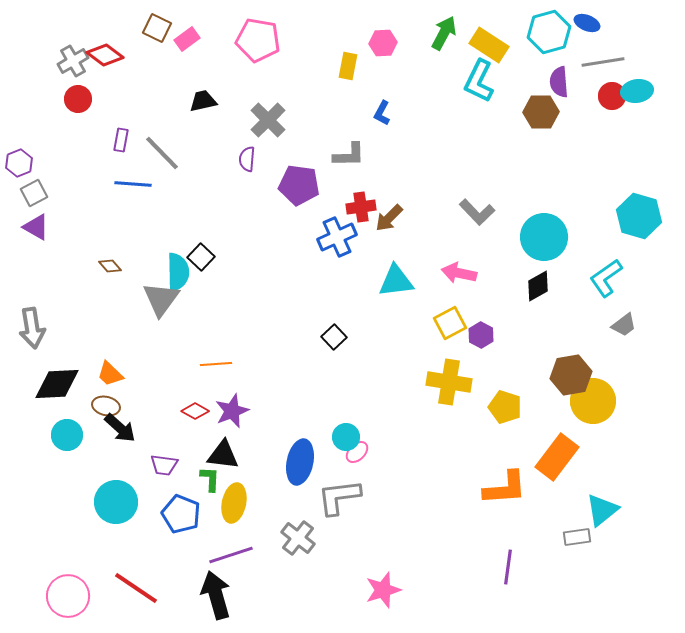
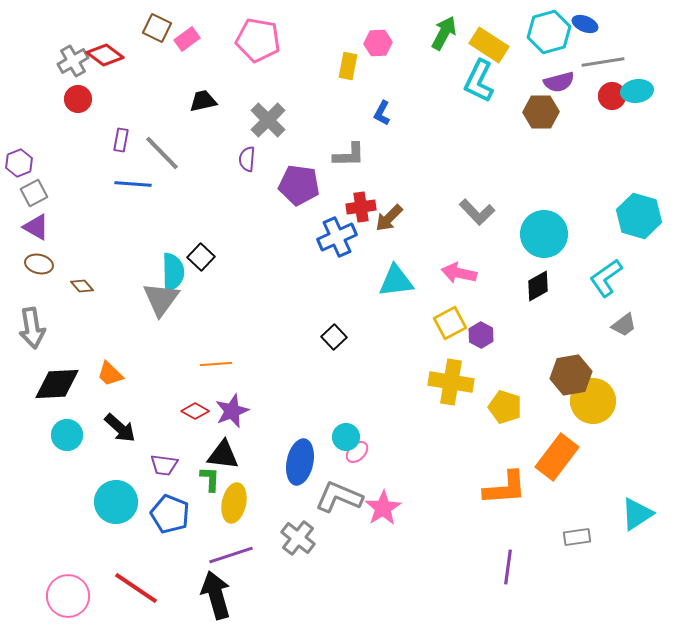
blue ellipse at (587, 23): moved 2 px left, 1 px down
pink hexagon at (383, 43): moved 5 px left
purple semicircle at (559, 82): rotated 100 degrees counterclockwise
cyan circle at (544, 237): moved 3 px up
brown diamond at (110, 266): moved 28 px left, 20 px down
cyan semicircle at (178, 272): moved 5 px left
yellow cross at (449, 382): moved 2 px right
brown ellipse at (106, 406): moved 67 px left, 142 px up
gray L-shape at (339, 497): rotated 30 degrees clockwise
cyan triangle at (602, 510): moved 35 px right, 4 px down; rotated 6 degrees clockwise
blue pentagon at (181, 514): moved 11 px left
pink star at (383, 590): moved 82 px up; rotated 15 degrees counterclockwise
